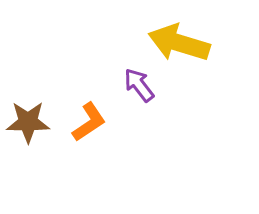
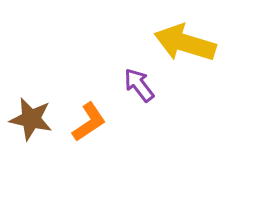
yellow arrow: moved 6 px right
brown star: moved 3 px right, 3 px up; rotated 12 degrees clockwise
